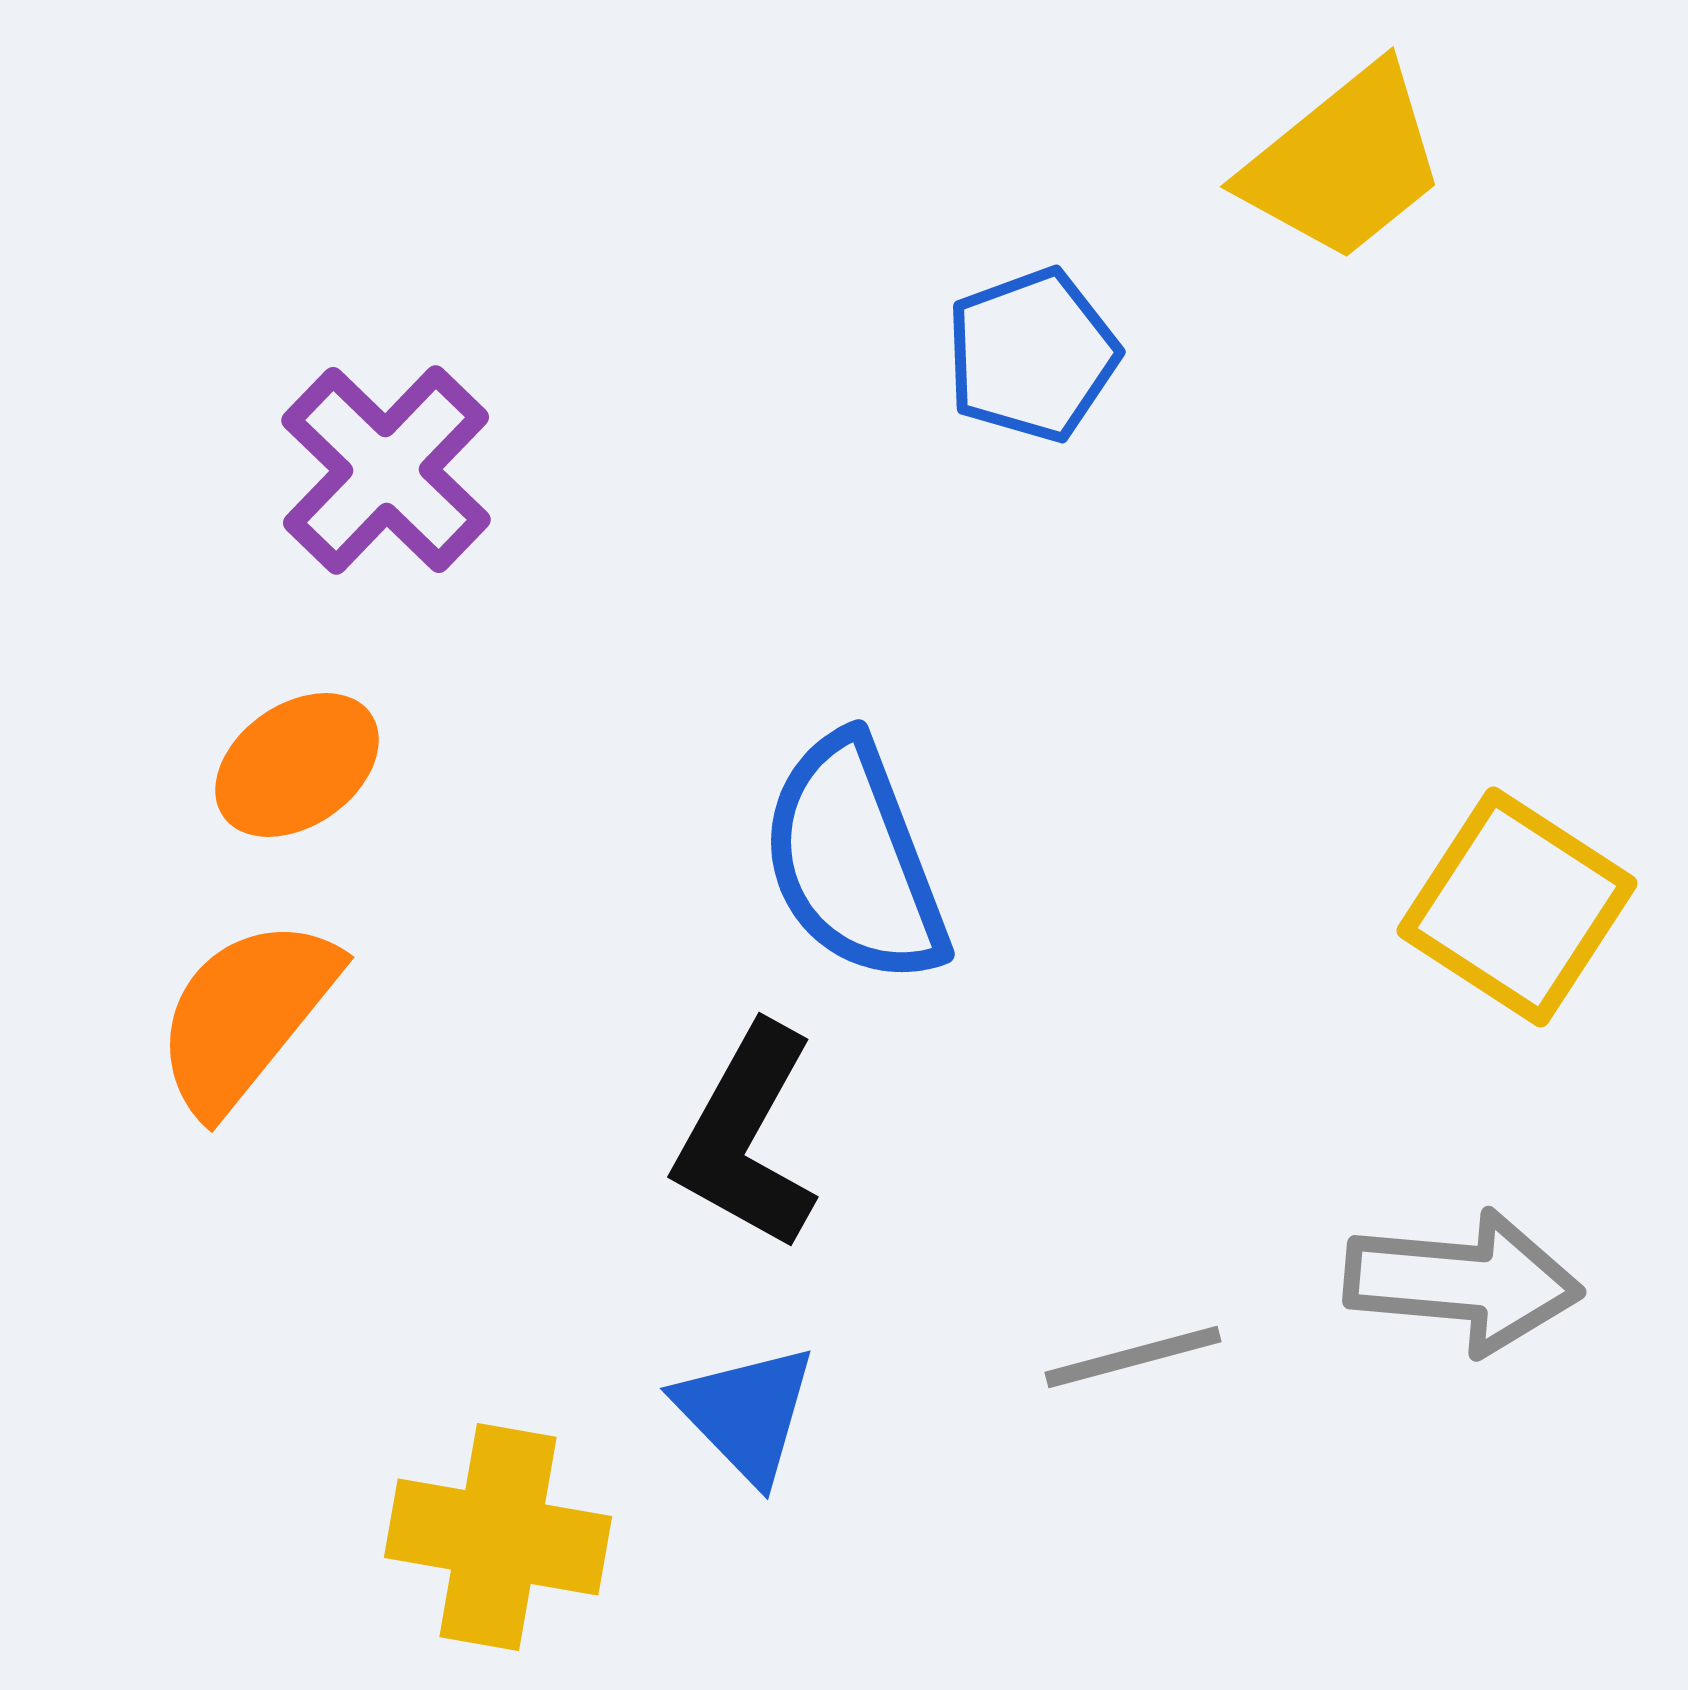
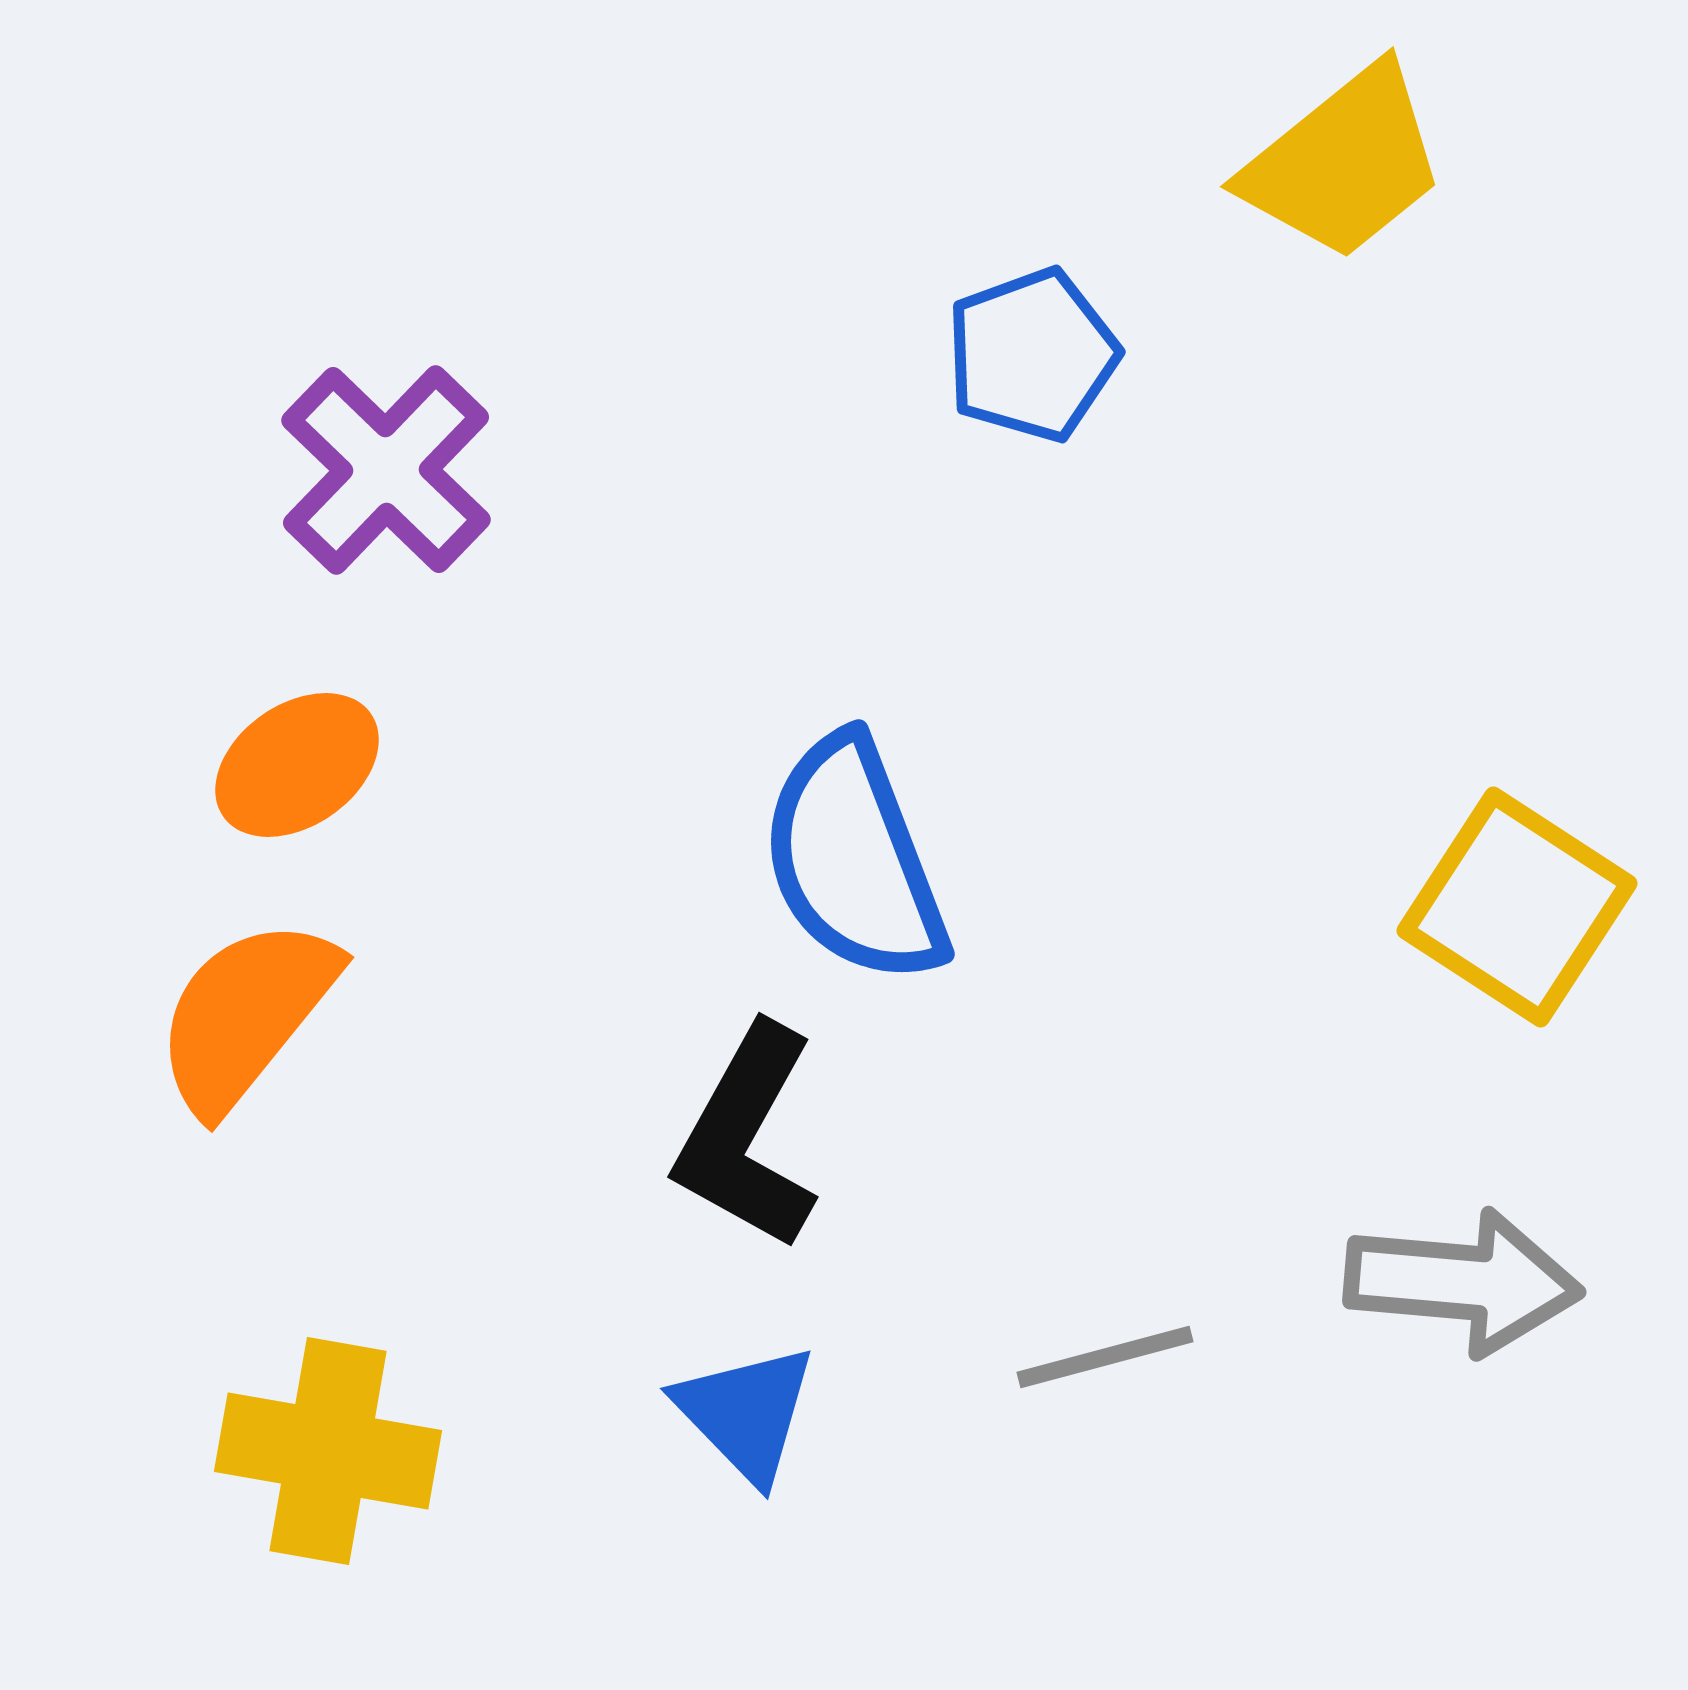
gray line: moved 28 px left
yellow cross: moved 170 px left, 86 px up
